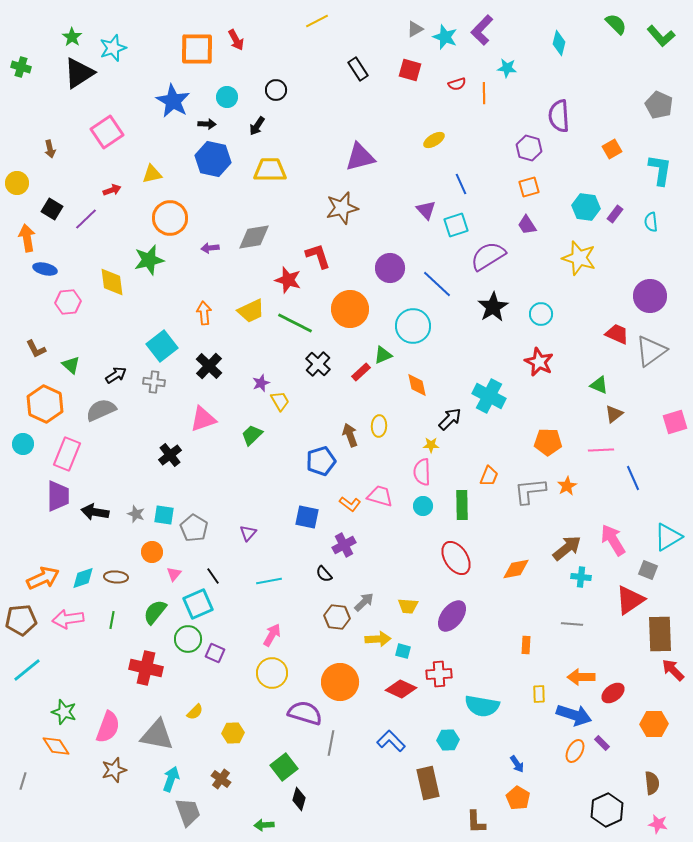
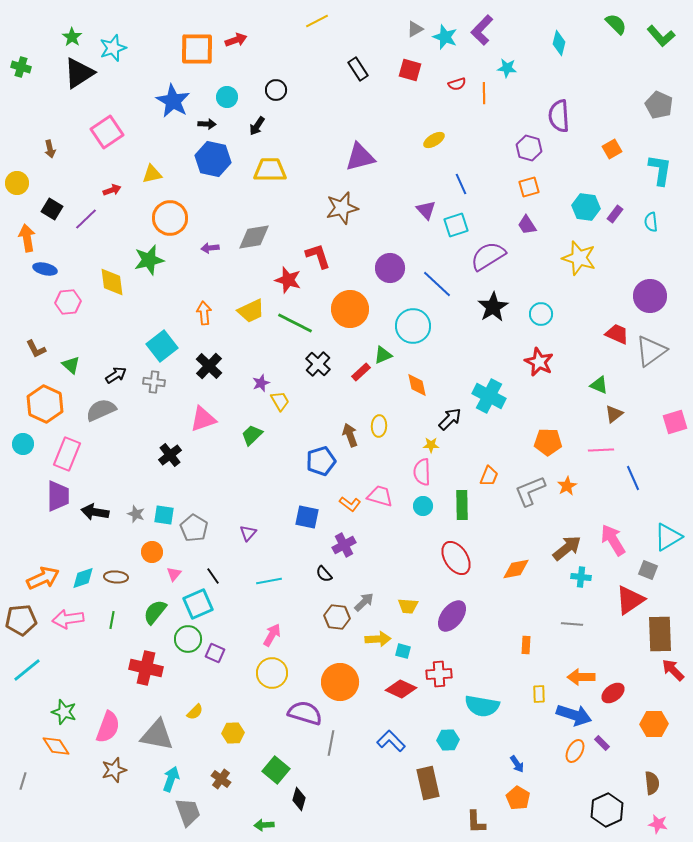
red arrow at (236, 40): rotated 80 degrees counterclockwise
gray L-shape at (530, 491): rotated 16 degrees counterclockwise
green square at (284, 767): moved 8 px left, 3 px down; rotated 12 degrees counterclockwise
